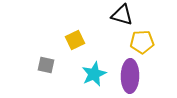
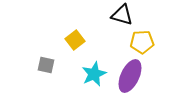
yellow square: rotated 12 degrees counterclockwise
purple ellipse: rotated 24 degrees clockwise
